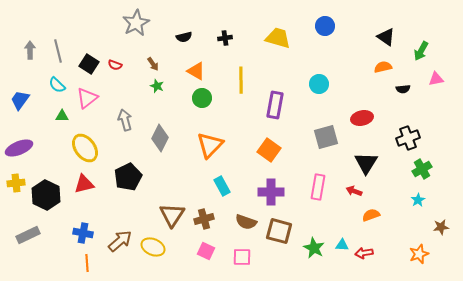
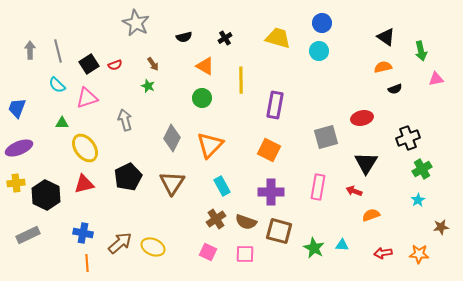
gray star at (136, 23): rotated 16 degrees counterclockwise
blue circle at (325, 26): moved 3 px left, 3 px up
black cross at (225, 38): rotated 24 degrees counterclockwise
green arrow at (421, 51): rotated 42 degrees counterclockwise
black square at (89, 64): rotated 24 degrees clockwise
red semicircle at (115, 65): rotated 40 degrees counterclockwise
orange triangle at (196, 71): moved 9 px right, 5 px up
cyan circle at (319, 84): moved 33 px up
green star at (157, 86): moved 9 px left
black semicircle at (403, 89): moved 8 px left; rotated 16 degrees counterclockwise
pink triangle at (87, 98): rotated 20 degrees clockwise
blue trapezoid at (20, 100): moved 3 px left, 8 px down; rotated 15 degrees counterclockwise
green triangle at (62, 116): moved 7 px down
gray diamond at (160, 138): moved 12 px right
orange square at (269, 150): rotated 10 degrees counterclockwise
brown triangle at (172, 215): moved 32 px up
brown cross at (204, 219): moved 12 px right; rotated 18 degrees counterclockwise
brown arrow at (120, 241): moved 2 px down
pink square at (206, 251): moved 2 px right, 1 px down
red arrow at (364, 253): moved 19 px right
orange star at (419, 254): rotated 24 degrees clockwise
pink square at (242, 257): moved 3 px right, 3 px up
